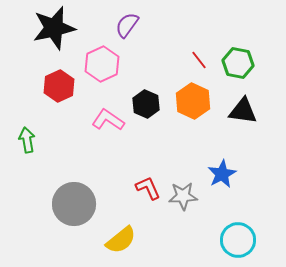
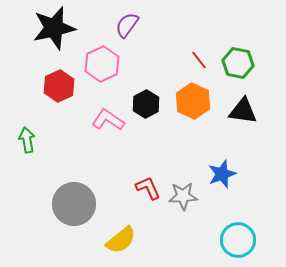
black hexagon: rotated 8 degrees clockwise
blue star: rotated 8 degrees clockwise
